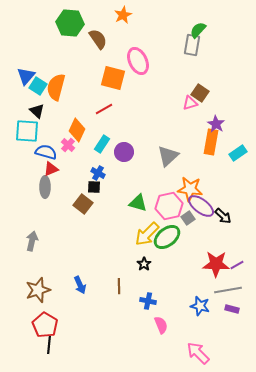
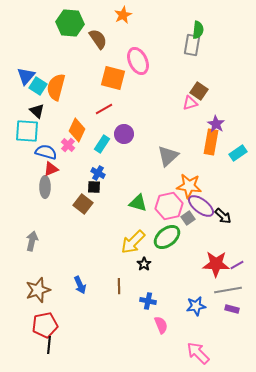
green semicircle at (198, 30): rotated 144 degrees clockwise
brown square at (200, 93): moved 1 px left, 2 px up
purple circle at (124, 152): moved 18 px up
orange star at (190, 189): moved 1 px left, 3 px up
yellow arrow at (147, 234): moved 14 px left, 8 px down
blue star at (200, 306): moved 4 px left; rotated 24 degrees counterclockwise
red pentagon at (45, 325): rotated 30 degrees clockwise
